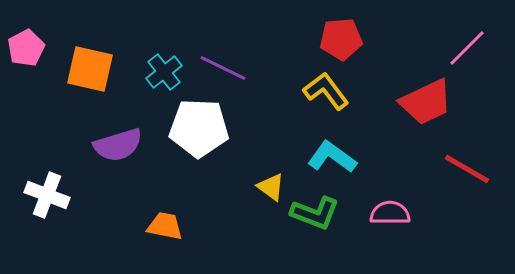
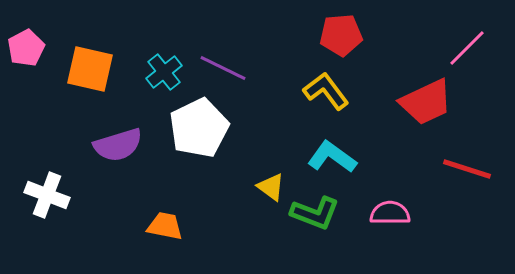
red pentagon: moved 4 px up
white pentagon: rotated 28 degrees counterclockwise
red line: rotated 12 degrees counterclockwise
